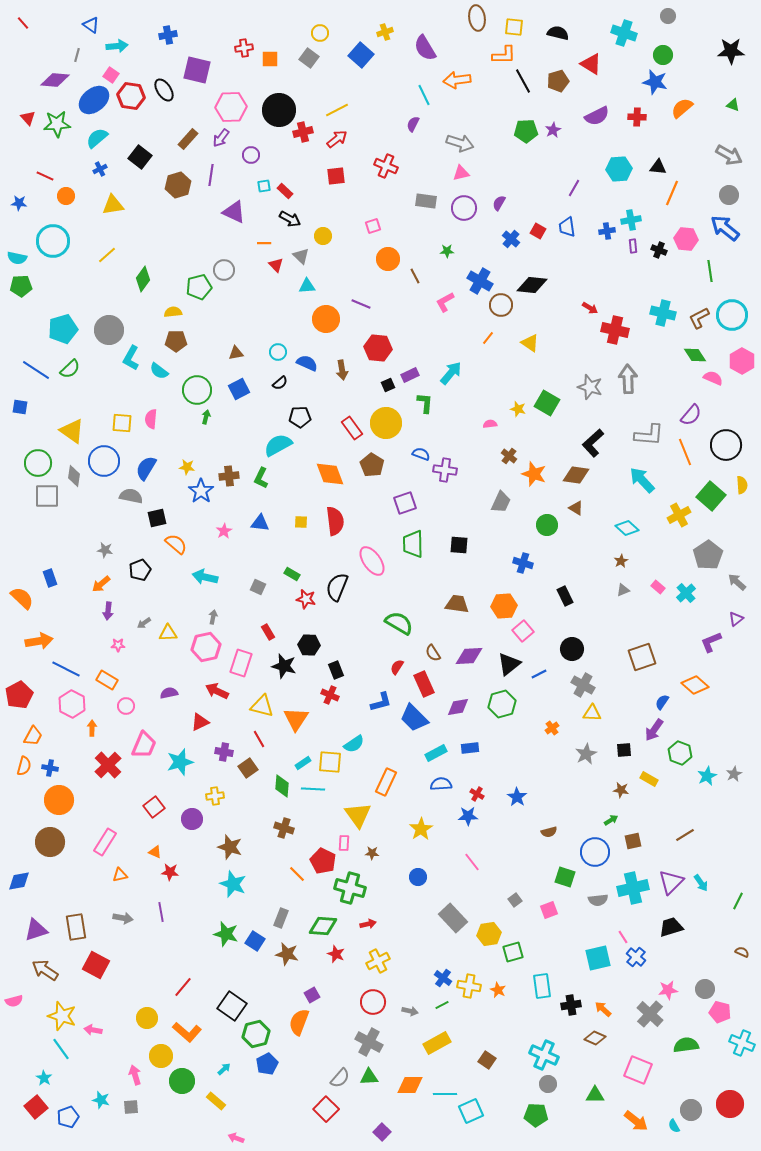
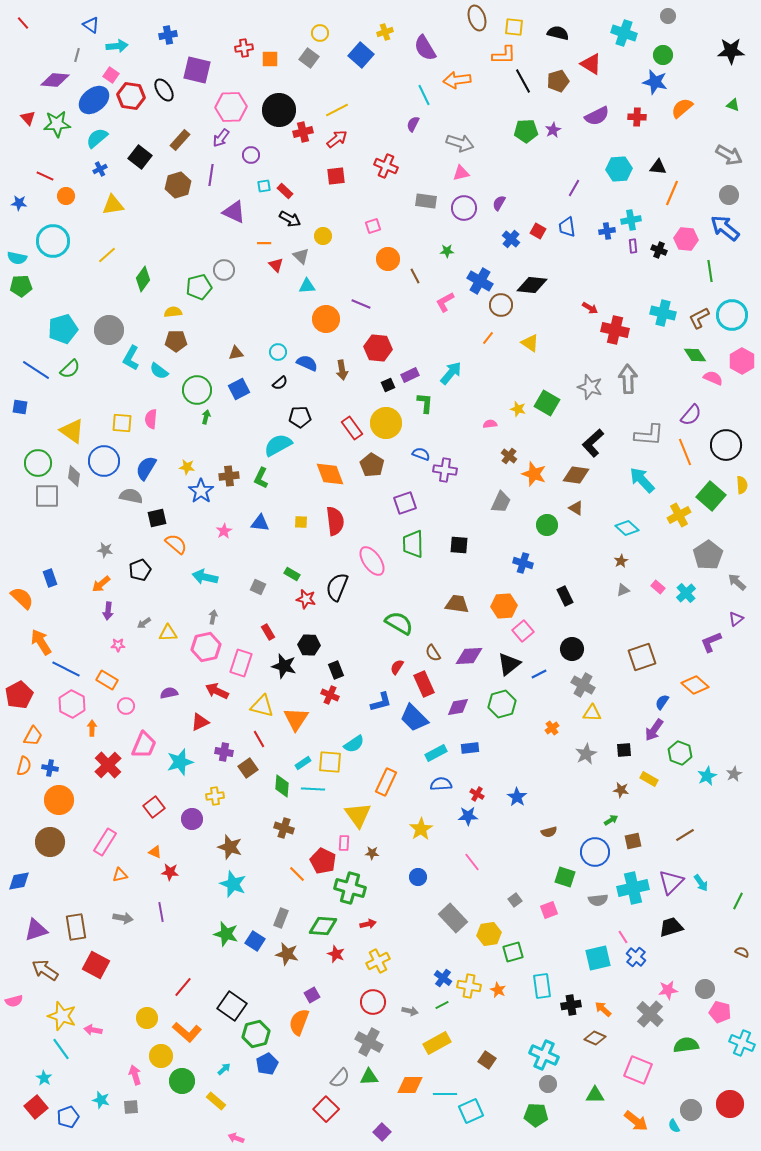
brown ellipse at (477, 18): rotated 10 degrees counterclockwise
brown rectangle at (188, 139): moved 8 px left, 1 px down
orange arrow at (39, 641): moved 2 px right, 1 px down; rotated 112 degrees counterclockwise
